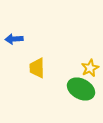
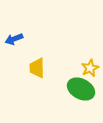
blue arrow: rotated 18 degrees counterclockwise
